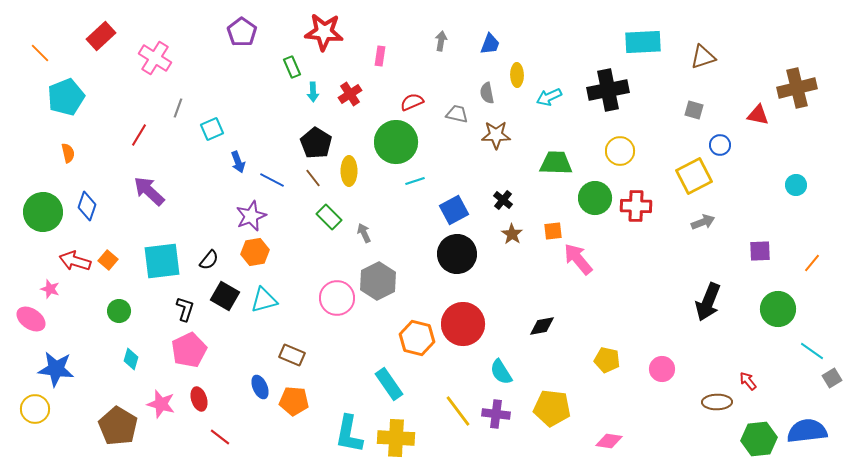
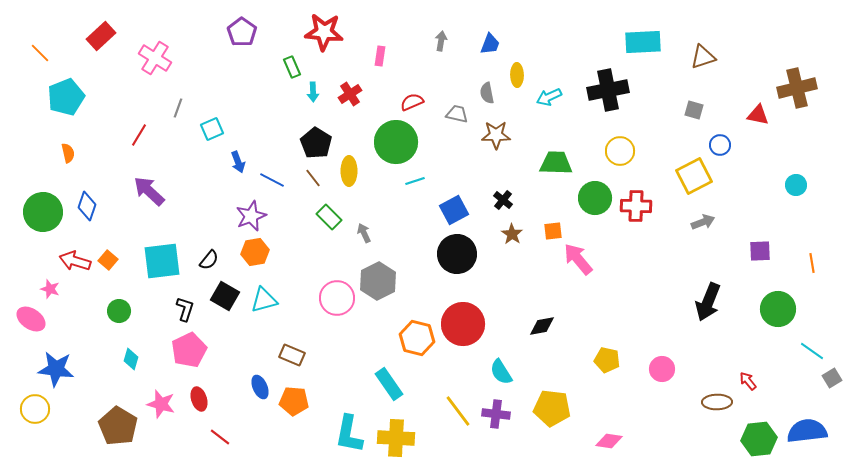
orange line at (812, 263): rotated 48 degrees counterclockwise
